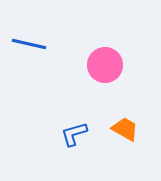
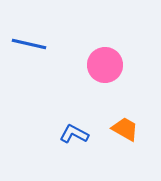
blue L-shape: rotated 44 degrees clockwise
